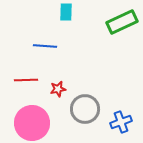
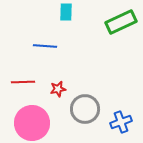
green rectangle: moved 1 px left
red line: moved 3 px left, 2 px down
